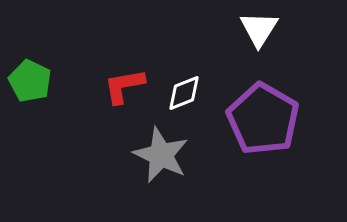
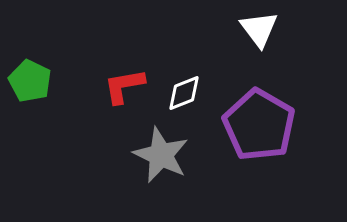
white triangle: rotated 9 degrees counterclockwise
purple pentagon: moved 4 px left, 6 px down
